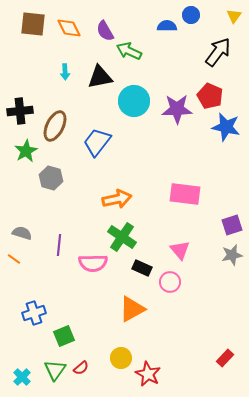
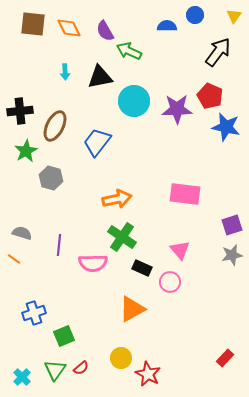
blue circle: moved 4 px right
